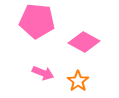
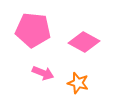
pink pentagon: moved 4 px left, 9 px down
orange star: moved 2 px down; rotated 20 degrees counterclockwise
